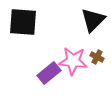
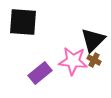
black triangle: moved 20 px down
brown cross: moved 3 px left, 3 px down
purple rectangle: moved 9 px left
